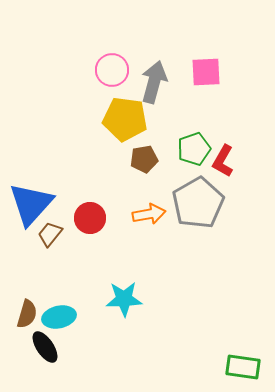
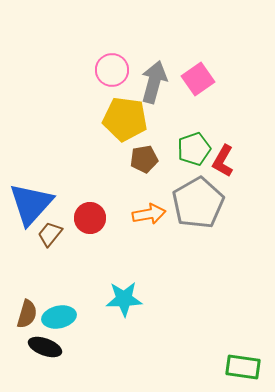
pink square: moved 8 px left, 7 px down; rotated 32 degrees counterclockwise
black ellipse: rotated 36 degrees counterclockwise
